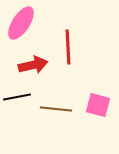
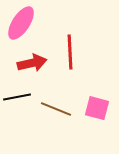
red line: moved 2 px right, 5 px down
red arrow: moved 1 px left, 2 px up
pink square: moved 1 px left, 3 px down
brown line: rotated 16 degrees clockwise
